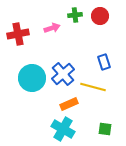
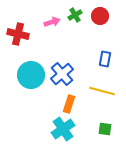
green cross: rotated 24 degrees counterclockwise
pink arrow: moved 6 px up
red cross: rotated 25 degrees clockwise
blue rectangle: moved 1 px right, 3 px up; rotated 28 degrees clockwise
blue cross: moved 1 px left
cyan circle: moved 1 px left, 3 px up
yellow line: moved 9 px right, 4 px down
orange rectangle: rotated 48 degrees counterclockwise
cyan cross: rotated 25 degrees clockwise
